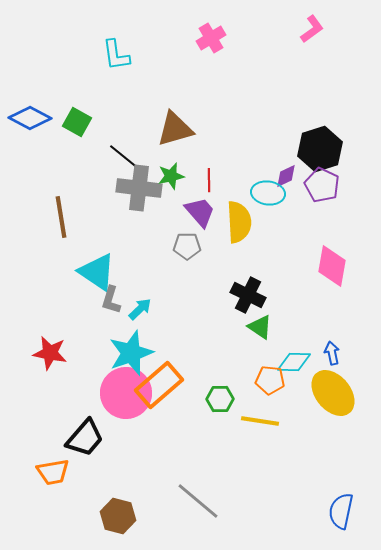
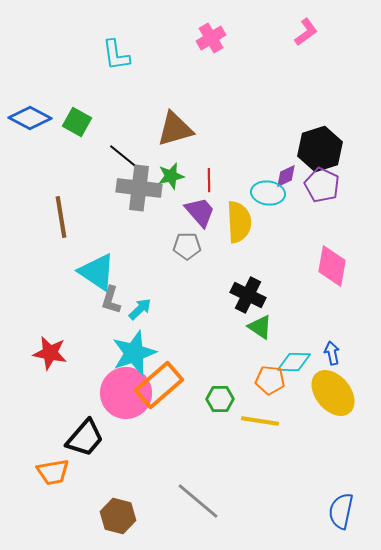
pink L-shape: moved 6 px left, 3 px down
cyan star: moved 3 px right
